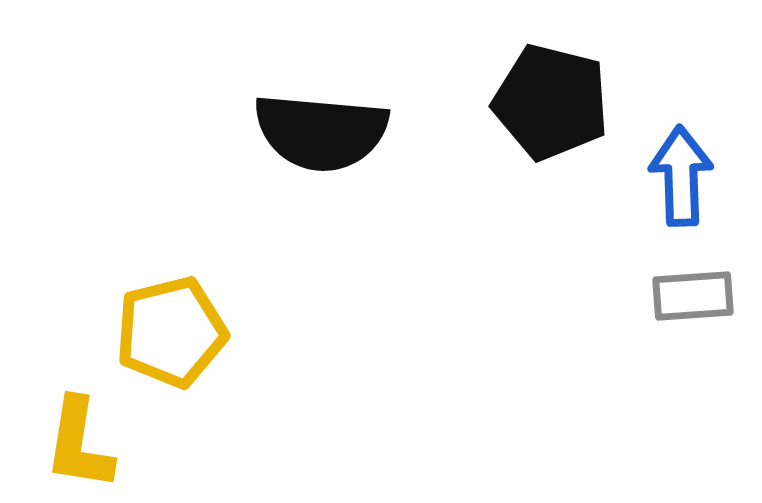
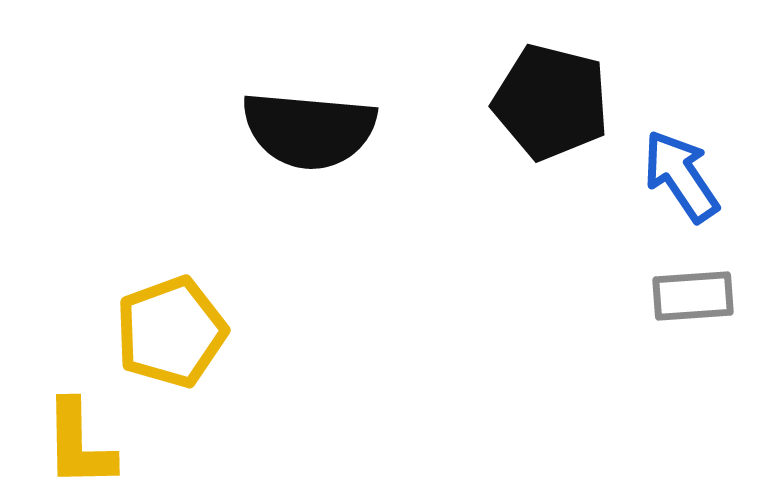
black semicircle: moved 12 px left, 2 px up
blue arrow: rotated 32 degrees counterclockwise
yellow pentagon: rotated 6 degrees counterclockwise
yellow L-shape: rotated 10 degrees counterclockwise
